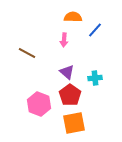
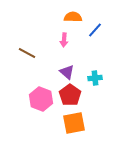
pink hexagon: moved 2 px right, 5 px up
